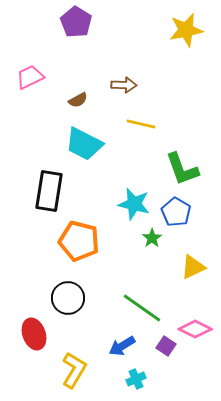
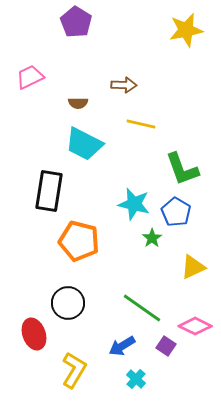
brown semicircle: moved 3 px down; rotated 30 degrees clockwise
black circle: moved 5 px down
pink diamond: moved 3 px up
cyan cross: rotated 24 degrees counterclockwise
